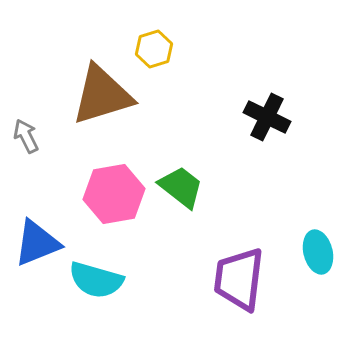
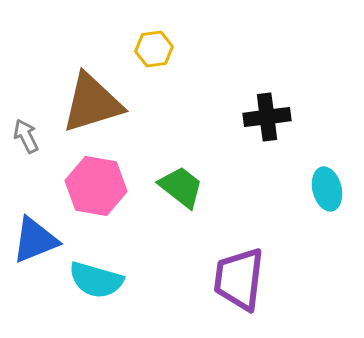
yellow hexagon: rotated 9 degrees clockwise
brown triangle: moved 10 px left, 8 px down
black cross: rotated 33 degrees counterclockwise
pink hexagon: moved 18 px left, 8 px up; rotated 20 degrees clockwise
blue triangle: moved 2 px left, 3 px up
cyan ellipse: moved 9 px right, 63 px up
